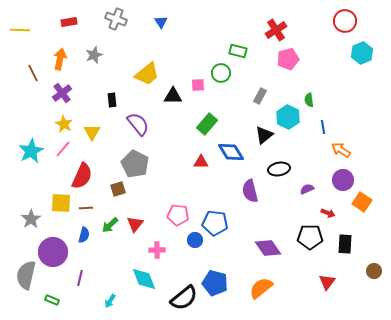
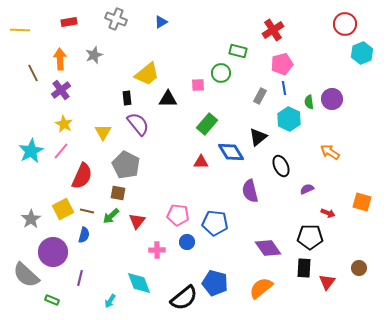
red circle at (345, 21): moved 3 px down
blue triangle at (161, 22): rotated 32 degrees clockwise
red cross at (276, 30): moved 3 px left
orange arrow at (60, 59): rotated 15 degrees counterclockwise
pink pentagon at (288, 59): moved 6 px left, 5 px down
purple cross at (62, 93): moved 1 px left, 3 px up
black triangle at (173, 96): moved 5 px left, 3 px down
black rectangle at (112, 100): moved 15 px right, 2 px up
green semicircle at (309, 100): moved 2 px down
cyan hexagon at (288, 117): moved 1 px right, 2 px down
blue line at (323, 127): moved 39 px left, 39 px up
yellow triangle at (92, 132): moved 11 px right
black triangle at (264, 135): moved 6 px left, 2 px down
pink line at (63, 149): moved 2 px left, 2 px down
orange arrow at (341, 150): moved 11 px left, 2 px down
gray pentagon at (135, 164): moved 9 px left, 1 px down
black ellipse at (279, 169): moved 2 px right, 3 px up; rotated 75 degrees clockwise
purple circle at (343, 180): moved 11 px left, 81 px up
brown square at (118, 189): moved 4 px down; rotated 28 degrees clockwise
orange square at (362, 202): rotated 18 degrees counterclockwise
yellow square at (61, 203): moved 2 px right, 6 px down; rotated 30 degrees counterclockwise
brown line at (86, 208): moved 1 px right, 3 px down; rotated 16 degrees clockwise
red triangle at (135, 224): moved 2 px right, 3 px up
green arrow at (110, 225): moved 1 px right, 9 px up
blue circle at (195, 240): moved 8 px left, 2 px down
black rectangle at (345, 244): moved 41 px left, 24 px down
brown circle at (374, 271): moved 15 px left, 3 px up
gray semicircle at (26, 275): rotated 60 degrees counterclockwise
cyan diamond at (144, 279): moved 5 px left, 4 px down
